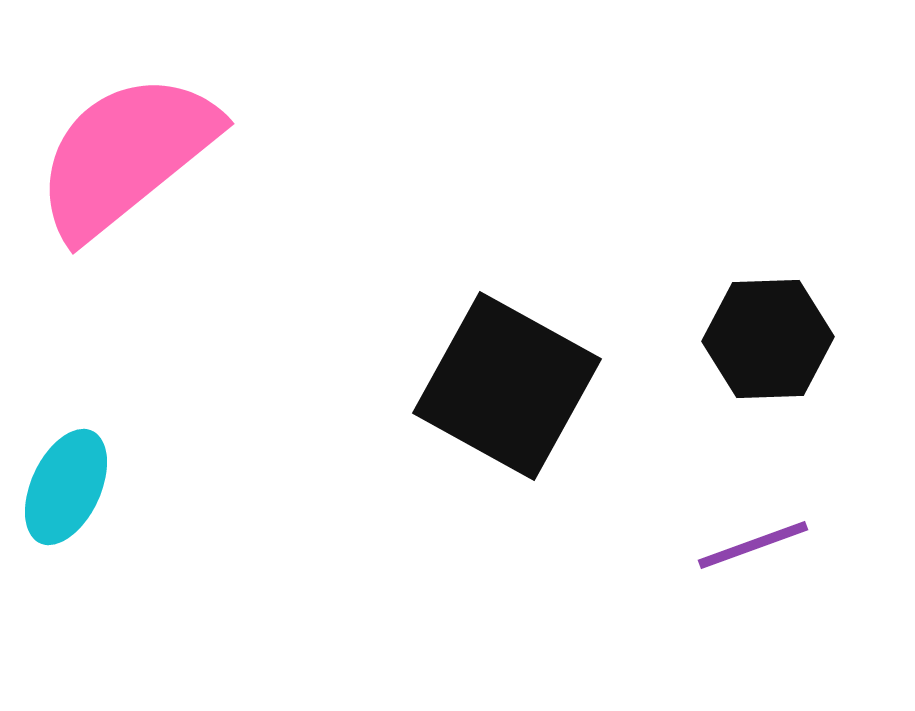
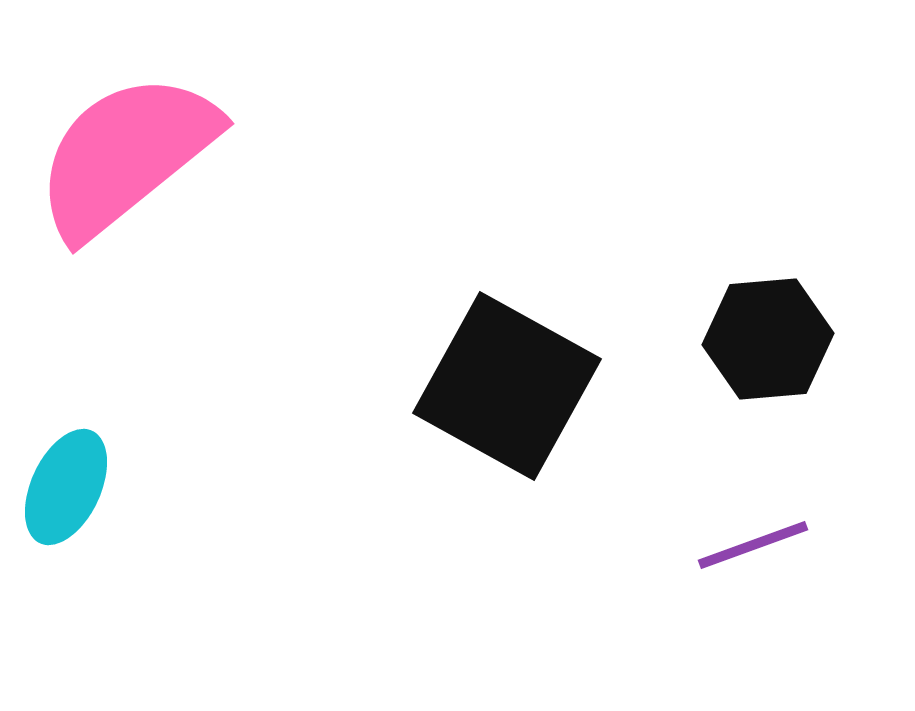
black hexagon: rotated 3 degrees counterclockwise
